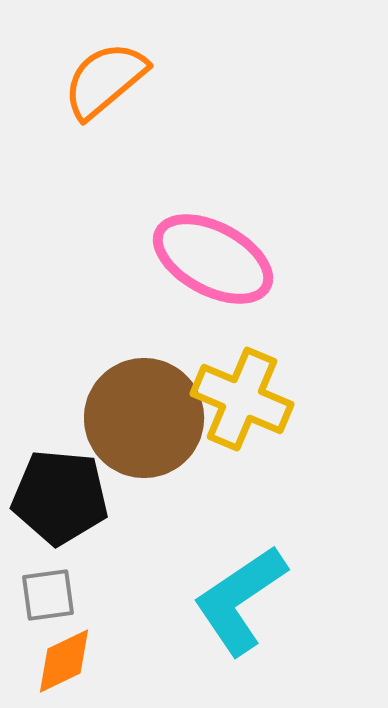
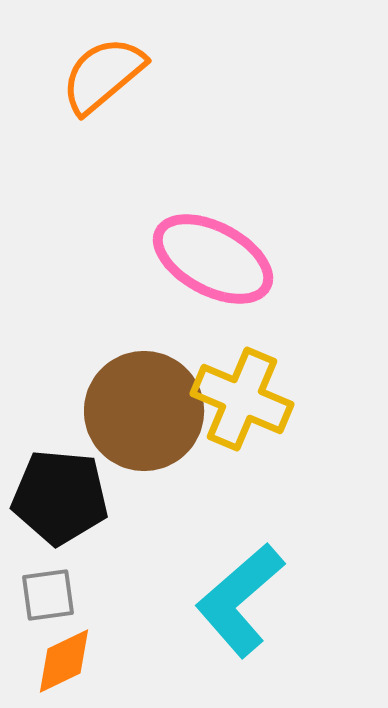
orange semicircle: moved 2 px left, 5 px up
brown circle: moved 7 px up
cyan L-shape: rotated 7 degrees counterclockwise
